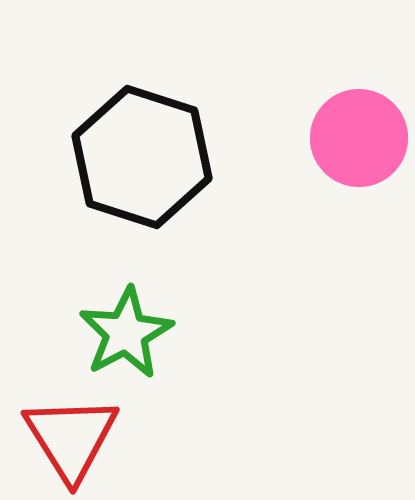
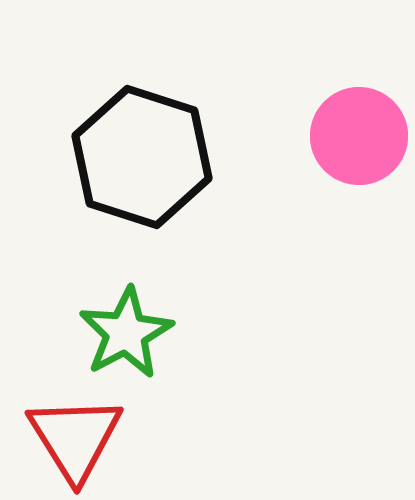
pink circle: moved 2 px up
red triangle: moved 4 px right
